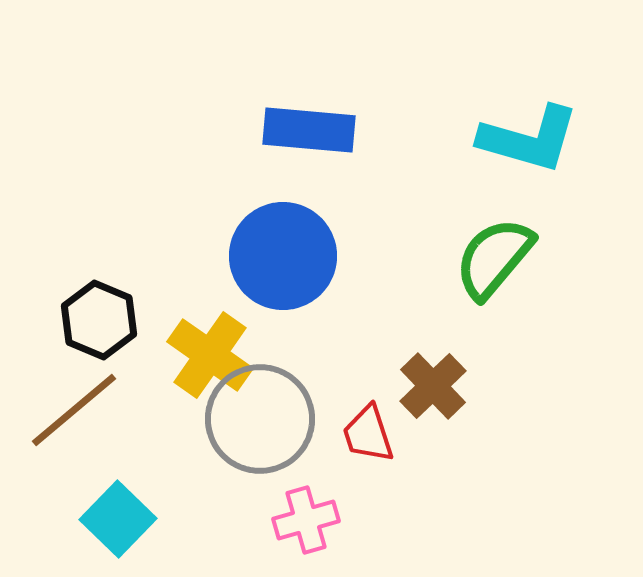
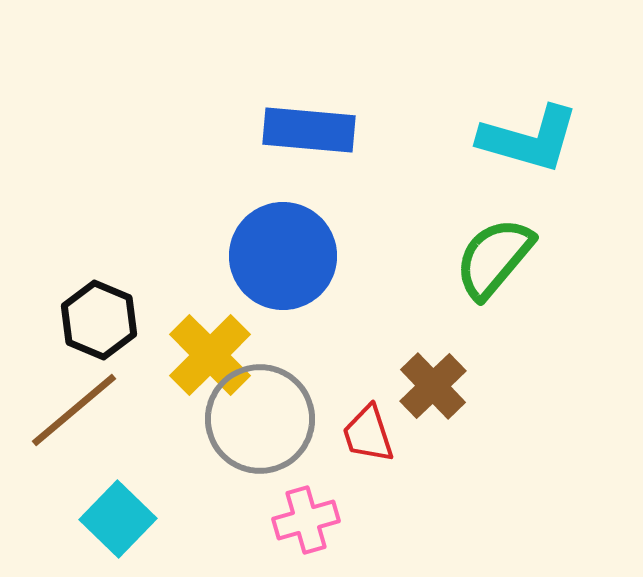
yellow cross: rotated 10 degrees clockwise
